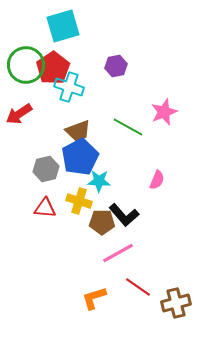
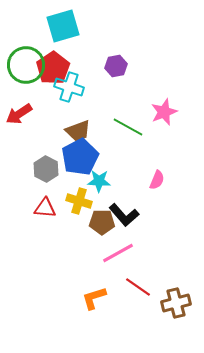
gray hexagon: rotated 20 degrees counterclockwise
